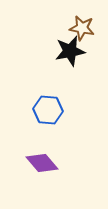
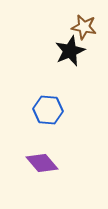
brown star: moved 2 px right, 1 px up
black star: rotated 12 degrees counterclockwise
